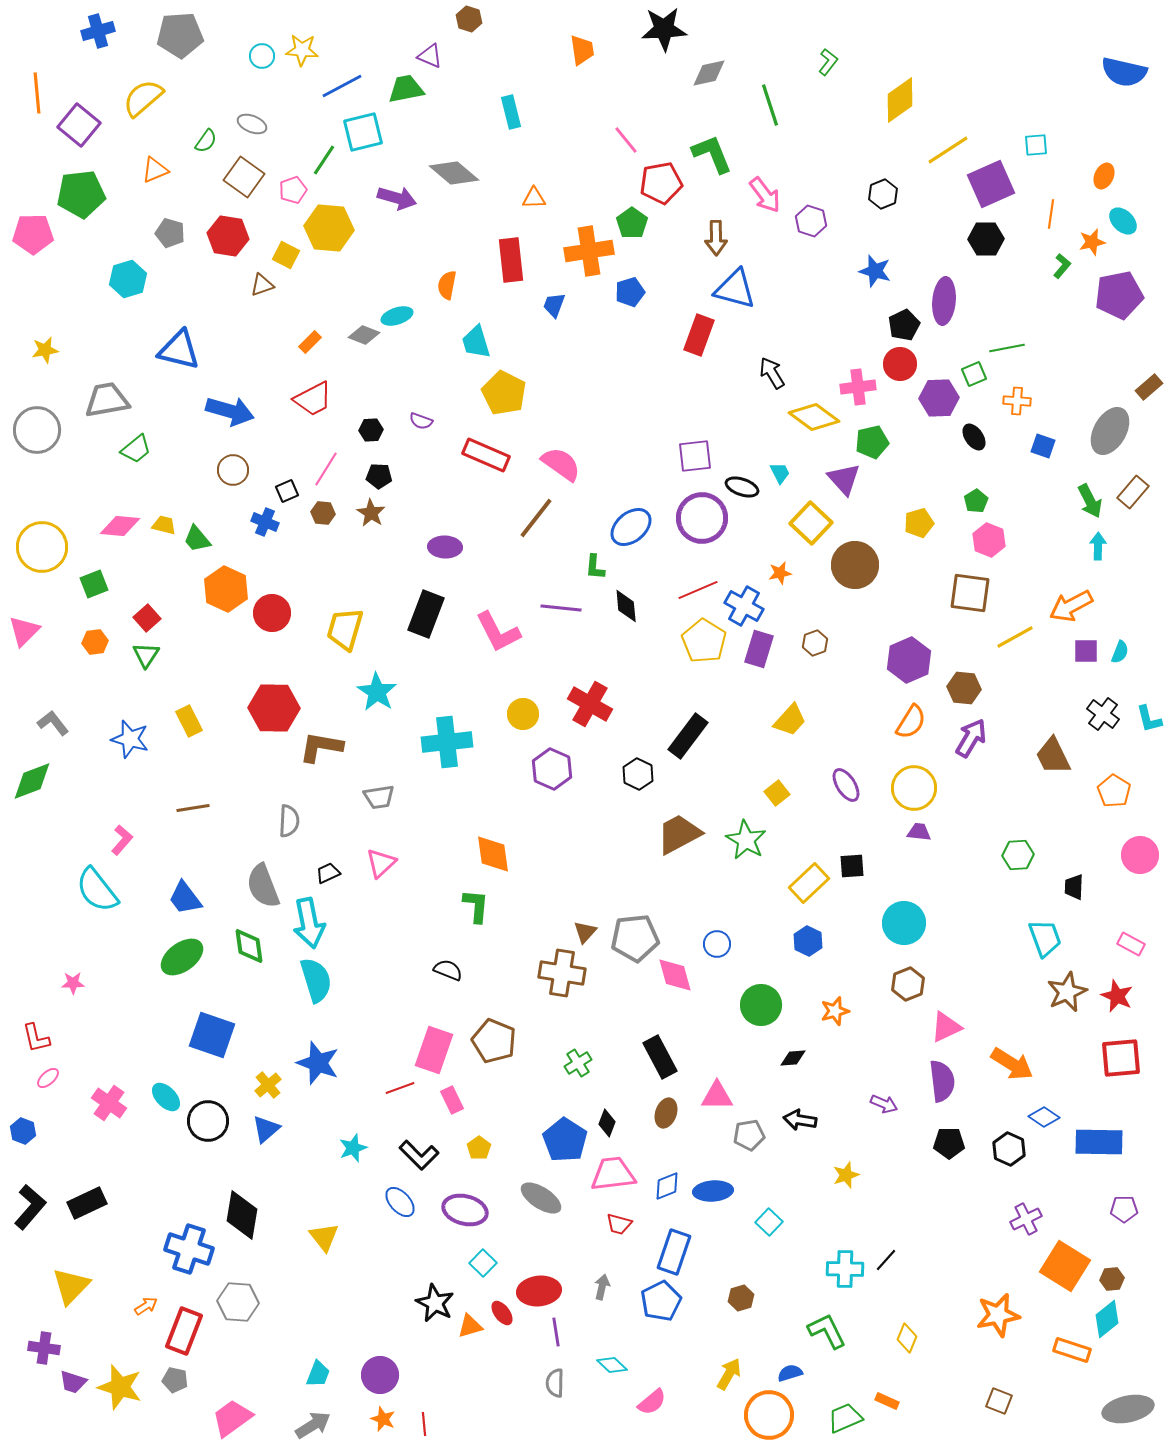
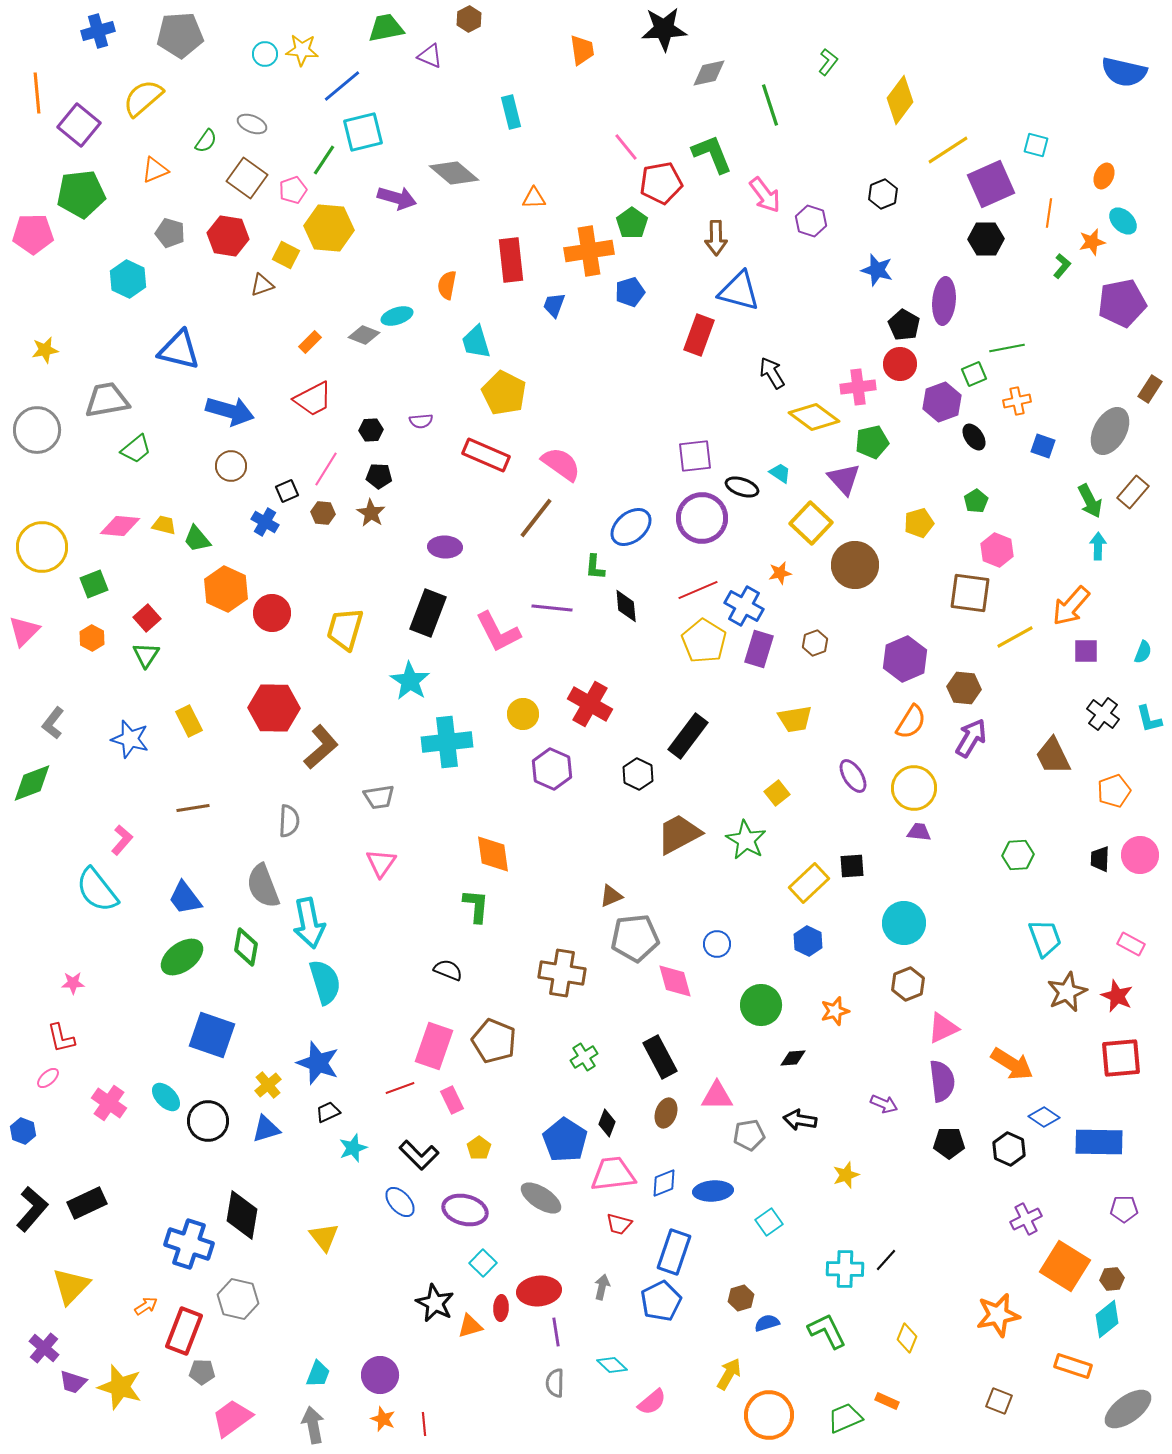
brown hexagon at (469, 19): rotated 15 degrees clockwise
cyan circle at (262, 56): moved 3 px right, 2 px up
blue line at (342, 86): rotated 12 degrees counterclockwise
green trapezoid at (406, 89): moved 20 px left, 61 px up
yellow diamond at (900, 100): rotated 18 degrees counterclockwise
pink line at (626, 140): moved 7 px down
cyan square at (1036, 145): rotated 20 degrees clockwise
brown square at (244, 177): moved 3 px right, 1 px down
orange line at (1051, 214): moved 2 px left, 1 px up
blue star at (875, 271): moved 2 px right, 1 px up
cyan hexagon at (128, 279): rotated 18 degrees counterclockwise
blue triangle at (735, 289): moved 4 px right, 2 px down
purple pentagon at (1119, 295): moved 3 px right, 8 px down
black pentagon at (904, 325): rotated 16 degrees counterclockwise
brown rectangle at (1149, 387): moved 1 px right, 2 px down; rotated 16 degrees counterclockwise
purple hexagon at (939, 398): moved 3 px right, 4 px down; rotated 18 degrees counterclockwise
orange cross at (1017, 401): rotated 16 degrees counterclockwise
purple semicircle at (421, 421): rotated 25 degrees counterclockwise
brown circle at (233, 470): moved 2 px left, 4 px up
cyan trapezoid at (780, 473): rotated 30 degrees counterclockwise
blue cross at (265, 522): rotated 8 degrees clockwise
pink hexagon at (989, 540): moved 8 px right, 10 px down
orange arrow at (1071, 606): rotated 21 degrees counterclockwise
purple line at (561, 608): moved 9 px left
black rectangle at (426, 614): moved 2 px right, 1 px up
orange hexagon at (95, 642): moved 3 px left, 4 px up; rotated 25 degrees counterclockwise
cyan semicircle at (1120, 652): moved 23 px right
purple hexagon at (909, 660): moved 4 px left, 1 px up
cyan star at (377, 692): moved 33 px right, 11 px up
yellow trapezoid at (790, 720): moved 5 px right, 1 px up; rotated 39 degrees clockwise
gray L-shape at (53, 723): rotated 104 degrees counterclockwise
brown L-shape at (321, 747): rotated 129 degrees clockwise
green diamond at (32, 781): moved 2 px down
purple ellipse at (846, 785): moved 7 px right, 9 px up
orange pentagon at (1114, 791): rotated 20 degrees clockwise
pink triangle at (381, 863): rotated 12 degrees counterclockwise
black trapezoid at (328, 873): moved 239 px down
black trapezoid at (1074, 887): moved 26 px right, 28 px up
brown triangle at (585, 932): moved 26 px right, 36 px up; rotated 25 degrees clockwise
green diamond at (249, 946): moved 3 px left, 1 px down; rotated 18 degrees clockwise
pink diamond at (675, 975): moved 6 px down
cyan semicircle at (316, 980): moved 9 px right, 2 px down
pink triangle at (946, 1027): moved 3 px left, 1 px down
red L-shape at (36, 1038): moved 25 px right
pink rectangle at (434, 1050): moved 4 px up
green cross at (578, 1063): moved 6 px right, 6 px up
blue triangle at (266, 1129): rotated 24 degrees clockwise
blue diamond at (667, 1186): moved 3 px left, 3 px up
black L-shape at (30, 1207): moved 2 px right, 2 px down
cyan square at (769, 1222): rotated 12 degrees clockwise
blue cross at (189, 1249): moved 5 px up
gray hexagon at (238, 1302): moved 3 px up; rotated 9 degrees clockwise
red ellipse at (502, 1313): moved 1 px left, 5 px up; rotated 40 degrees clockwise
purple cross at (44, 1348): rotated 32 degrees clockwise
orange rectangle at (1072, 1350): moved 1 px right, 16 px down
blue semicircle at (790, 1373): moved 23 px left, 50 px up
gray pentagon at (175, 1380): moved 27 px right, 8 px up; rotated 10 degrees counterclockwise
gray ellipse at (1128, 1409): rotated 24 degrees counterclockwise
gray arrow at (313, 1425): rotated 69 degrees counterclockwise
